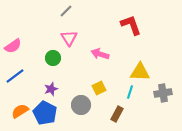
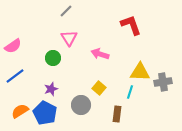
yellow square: rotated 24 degrees counterclockwise
gray cross: moved 11 px up
brown rectangle: rotated 21 degrees counterclockwise
